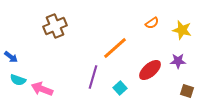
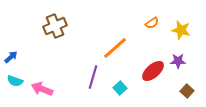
yellow star: moved 1 px left
blue arrow: rotated 80 degrees counterclockwise
red ellipse: moved 3 px right, 1 px down
cyan semicircle: moved 3 px left, 1 px down
brown square: rotated 24 degrees clockwise
